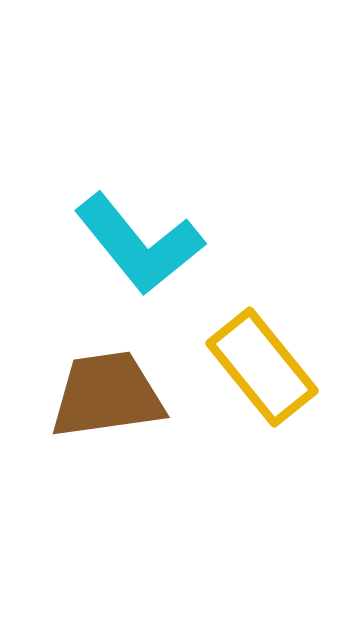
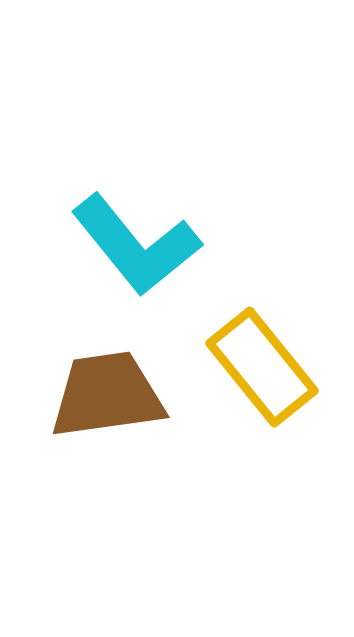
cyan L-shape: moved 3 px left, 1 px down
